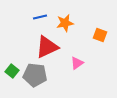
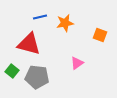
red triangle: moved 18 px left, 3 px up; rotated 40 degrees clockwise
gray pentagon: moved 2 px right, 2 px down
